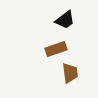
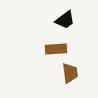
brown rectangle: rotated 15 degrees clockwise
